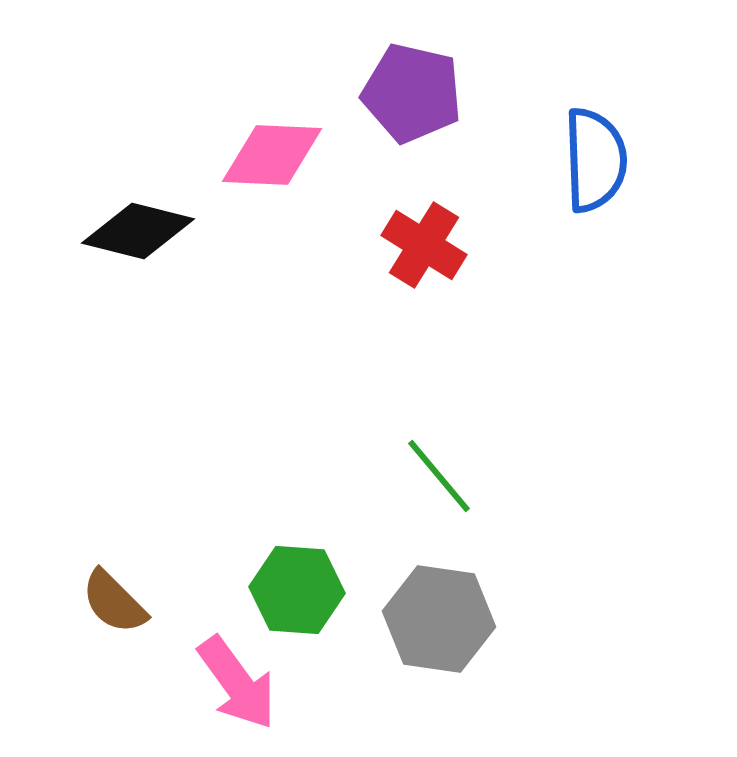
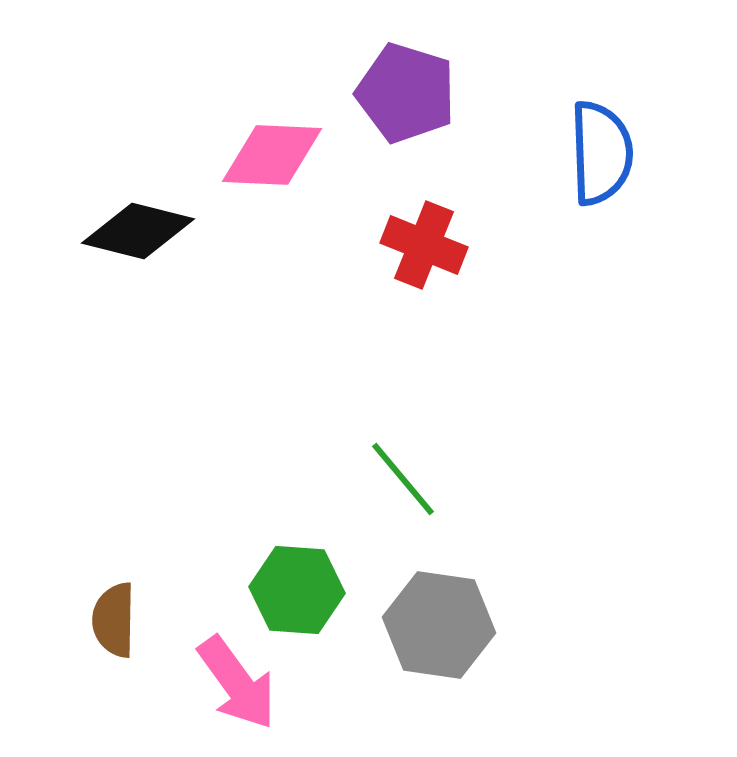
purple pentagon: moved 6 px left; rotated 4 degrees clockwise
blue semicircle: moved 6 px right, 7 px up
red cross: rotated 10 degrees counterclockwise
green line: moved 36 px left, 3 px down
brown semicircle: moved 18 px down; rotated 46 degrees clockwise
gray hexagon: moved 6 px down
